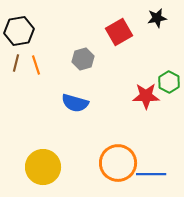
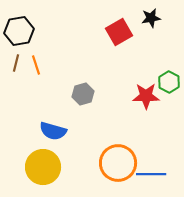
black star: moved 6 px left
gray hexagon: moved 35 px down
blue semicircle: moved 22 px left, 28 px down
